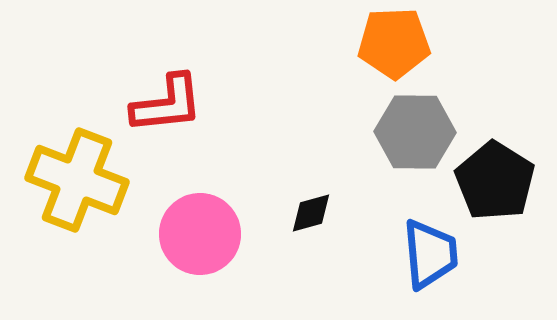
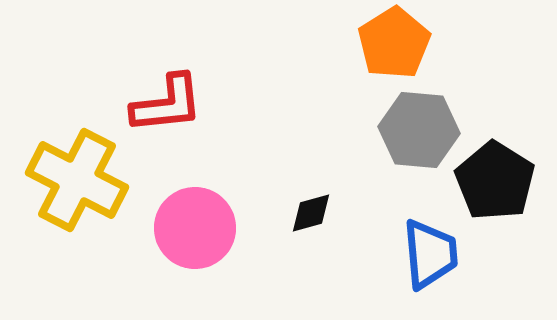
orange pentagon: rotated 30 degrees counterclockwise
gray hexagon: moved 4 px right, 2 px up; rotated 4 degrees clockwise
yellow cross: rotated 6 degrees clockwise
pink circle: moved 5 px left, 6 px up
